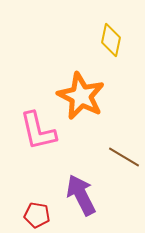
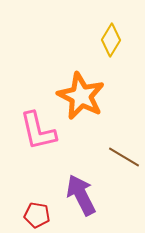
yellow diamond: rotated 20 degrees clockwise
